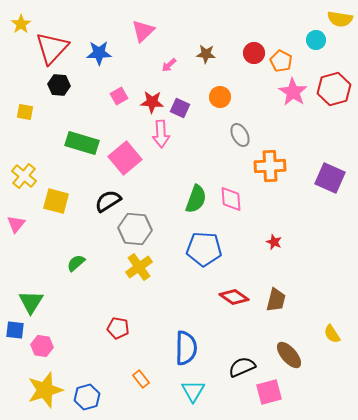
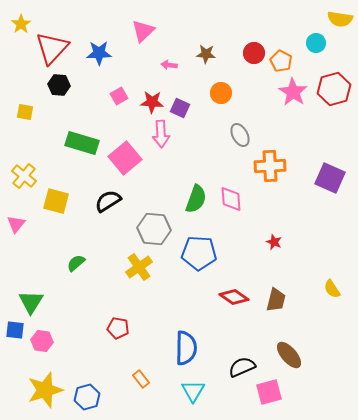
cyan circle at (316, 40): moved 3 px down
pink arrow at (169, 65): rotated 49 degrees clockwise
orange circle at (220, 97): moved 1 px right, 4 px up
gray hexagon at (135, 229): moved 19 px right
blue pentagon at (204, 249): moved 5 px left, 4 px down
yellow semicircle at (332, 334): moved 45 px up
pink hexagon at (42, 346): moved 5 px up
